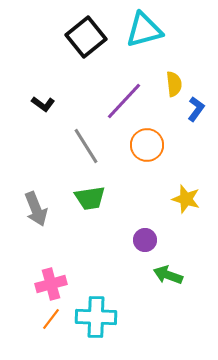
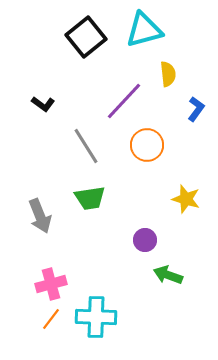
yellow semicircle: moved 6 px left, 10 px up
gray arrow: moved 4 px right, 7 px down
